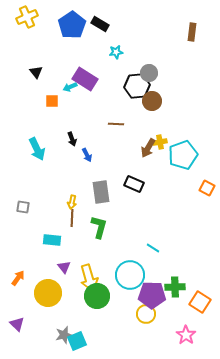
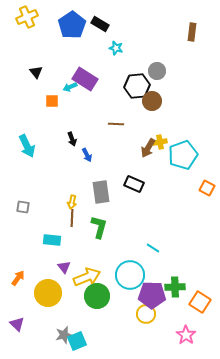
cyan star at (116, 52): moved 4 px up; rotated 24 degrees clockwise
gray circle at (149, 73): moved 8 px right, 2 px up
cyan arrow at (37, 149): moved 10 px left, 3 px up
yellow arrow at (89, 278): moved 2 px left, 1 px up; rotated 96 degrees counterclockwise
